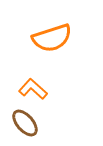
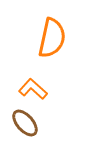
orange semicircle: rotated 60 degrees counterclockwise
